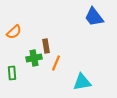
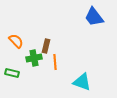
orange semicircle: moved 2 px right, 9 px down; rotated 91 degrees counterclockwise
brown rectangle: rotated 24 degrees clockwise
orange line: moved 1 px left, 1 px up; rotated 28 degrees counterclockwise
green rectangle: rotated 72 degrees counterclockwise
cyan triangle: rotated 30 degrees clockwise
